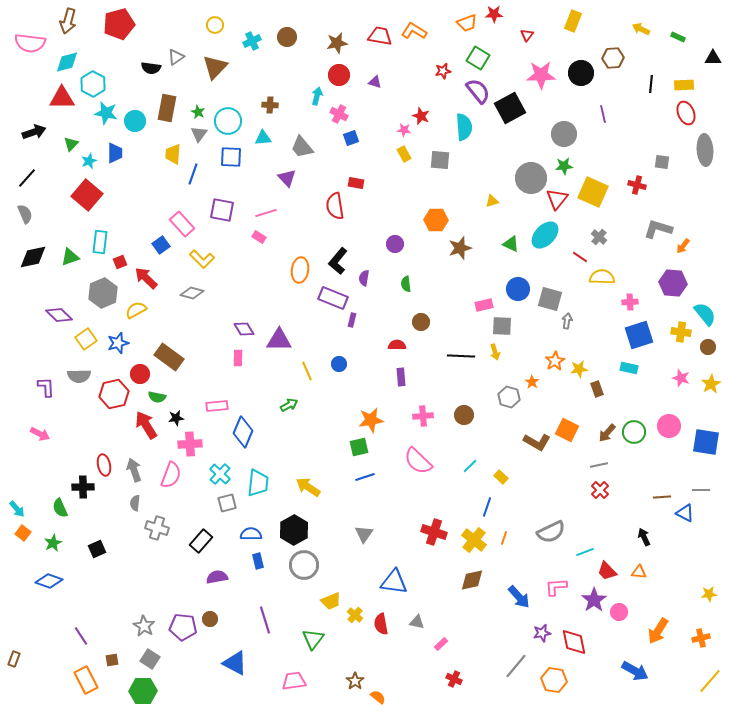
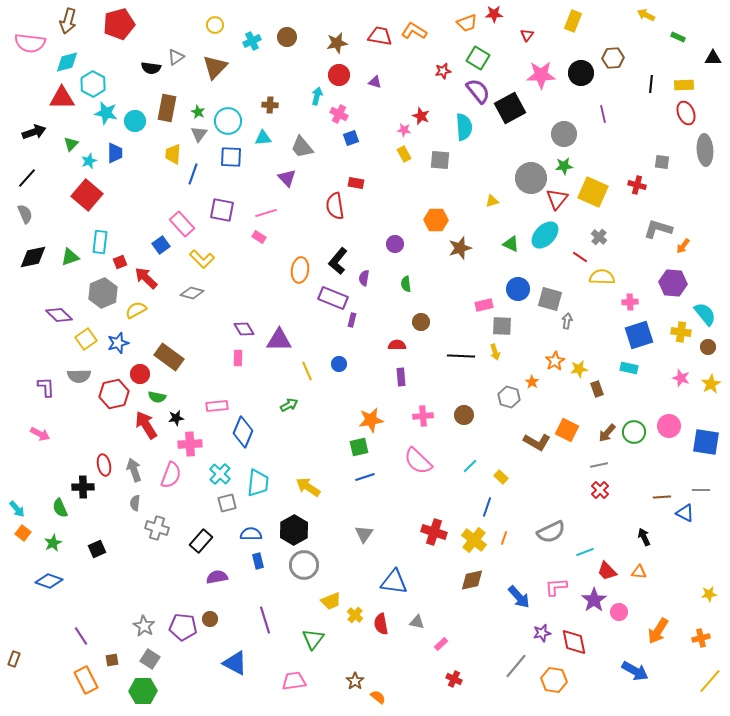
yellow arrow at (641, 29): moved 5 px right, 14 px up
